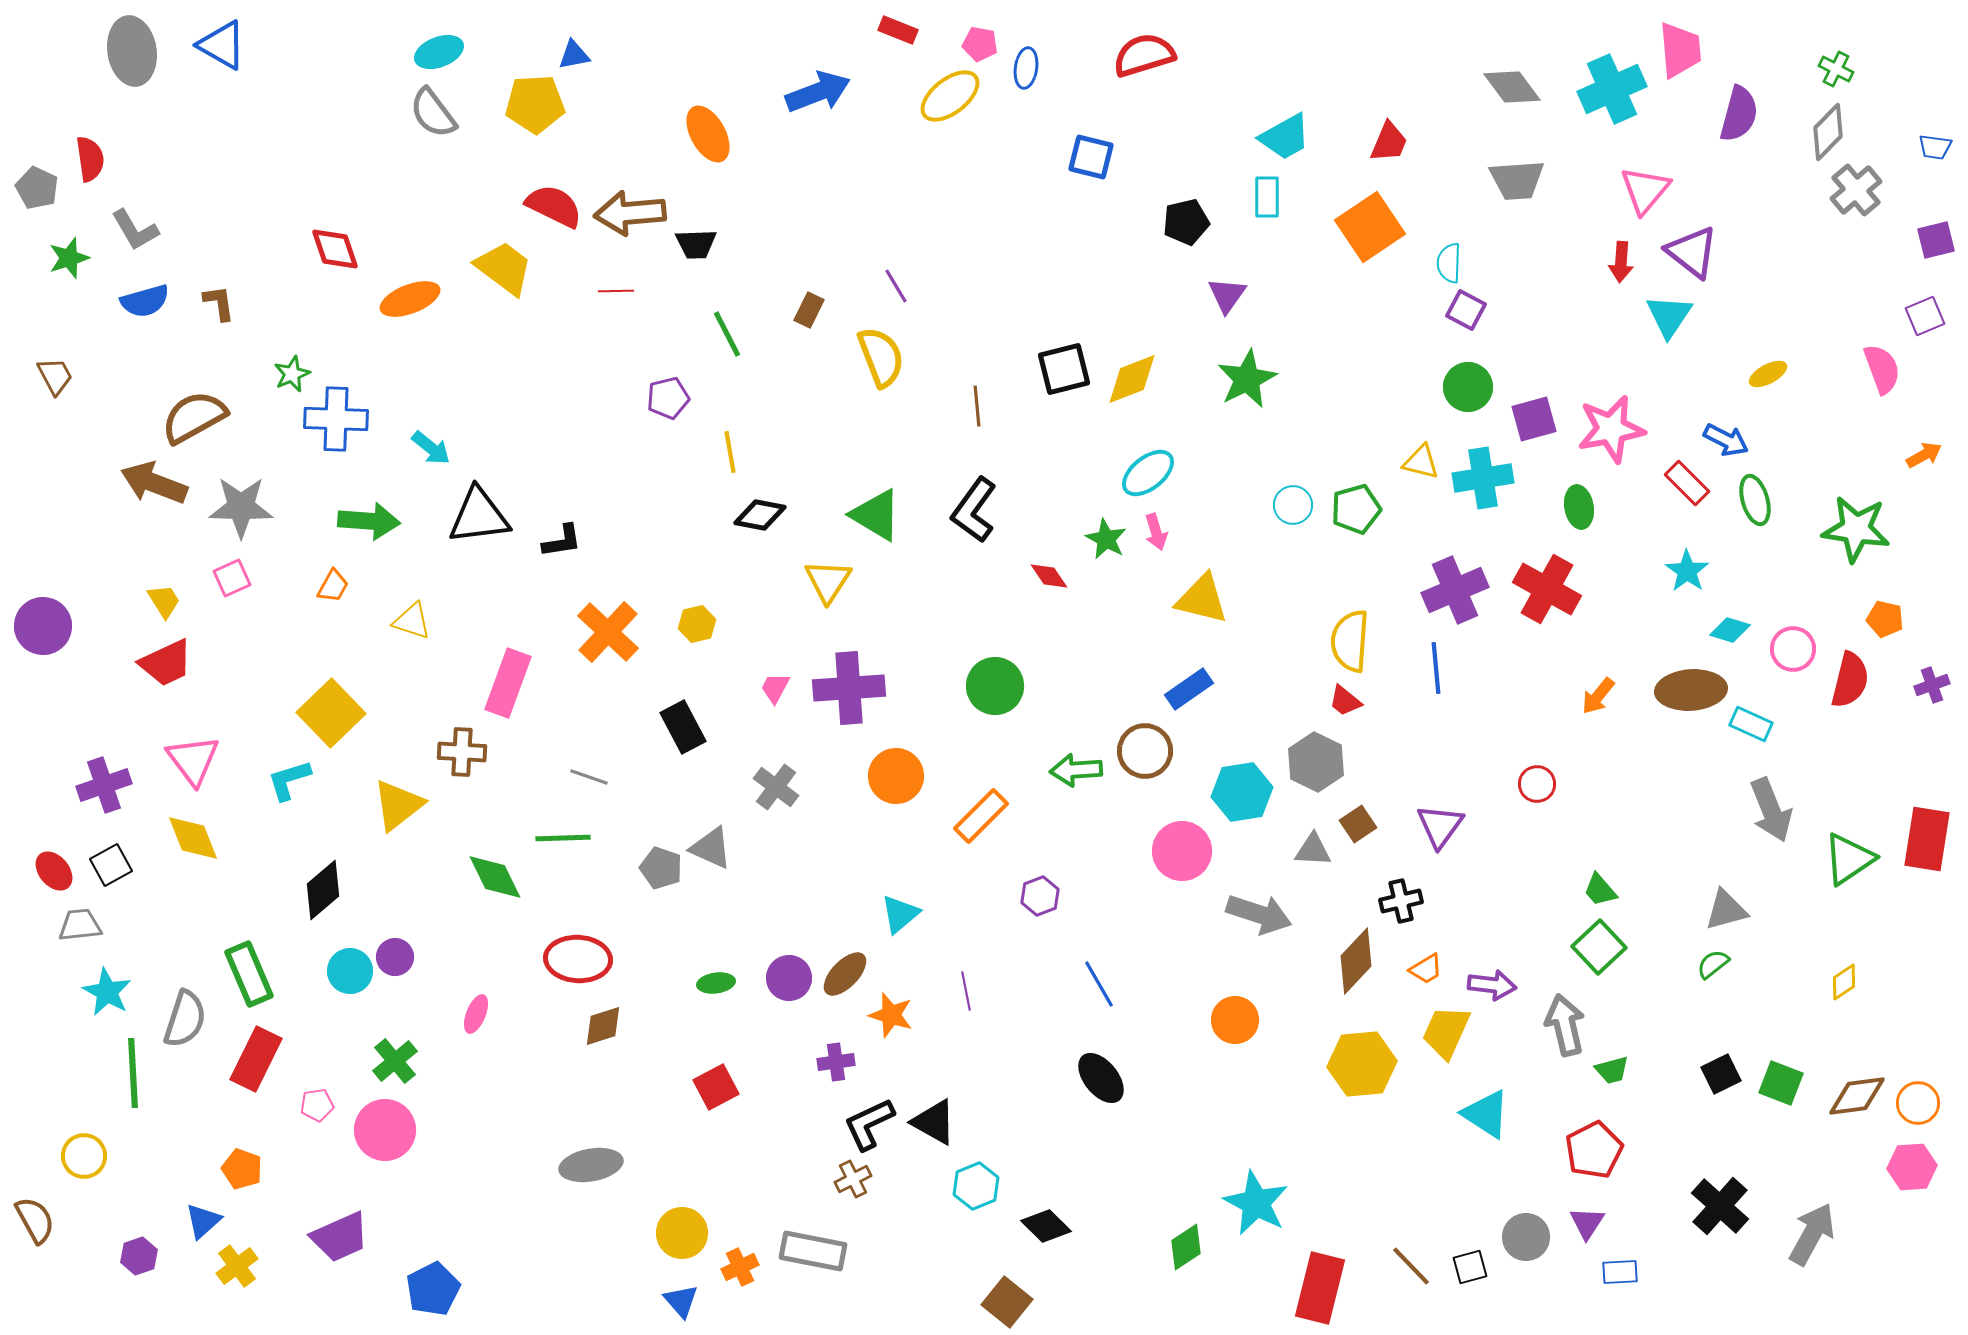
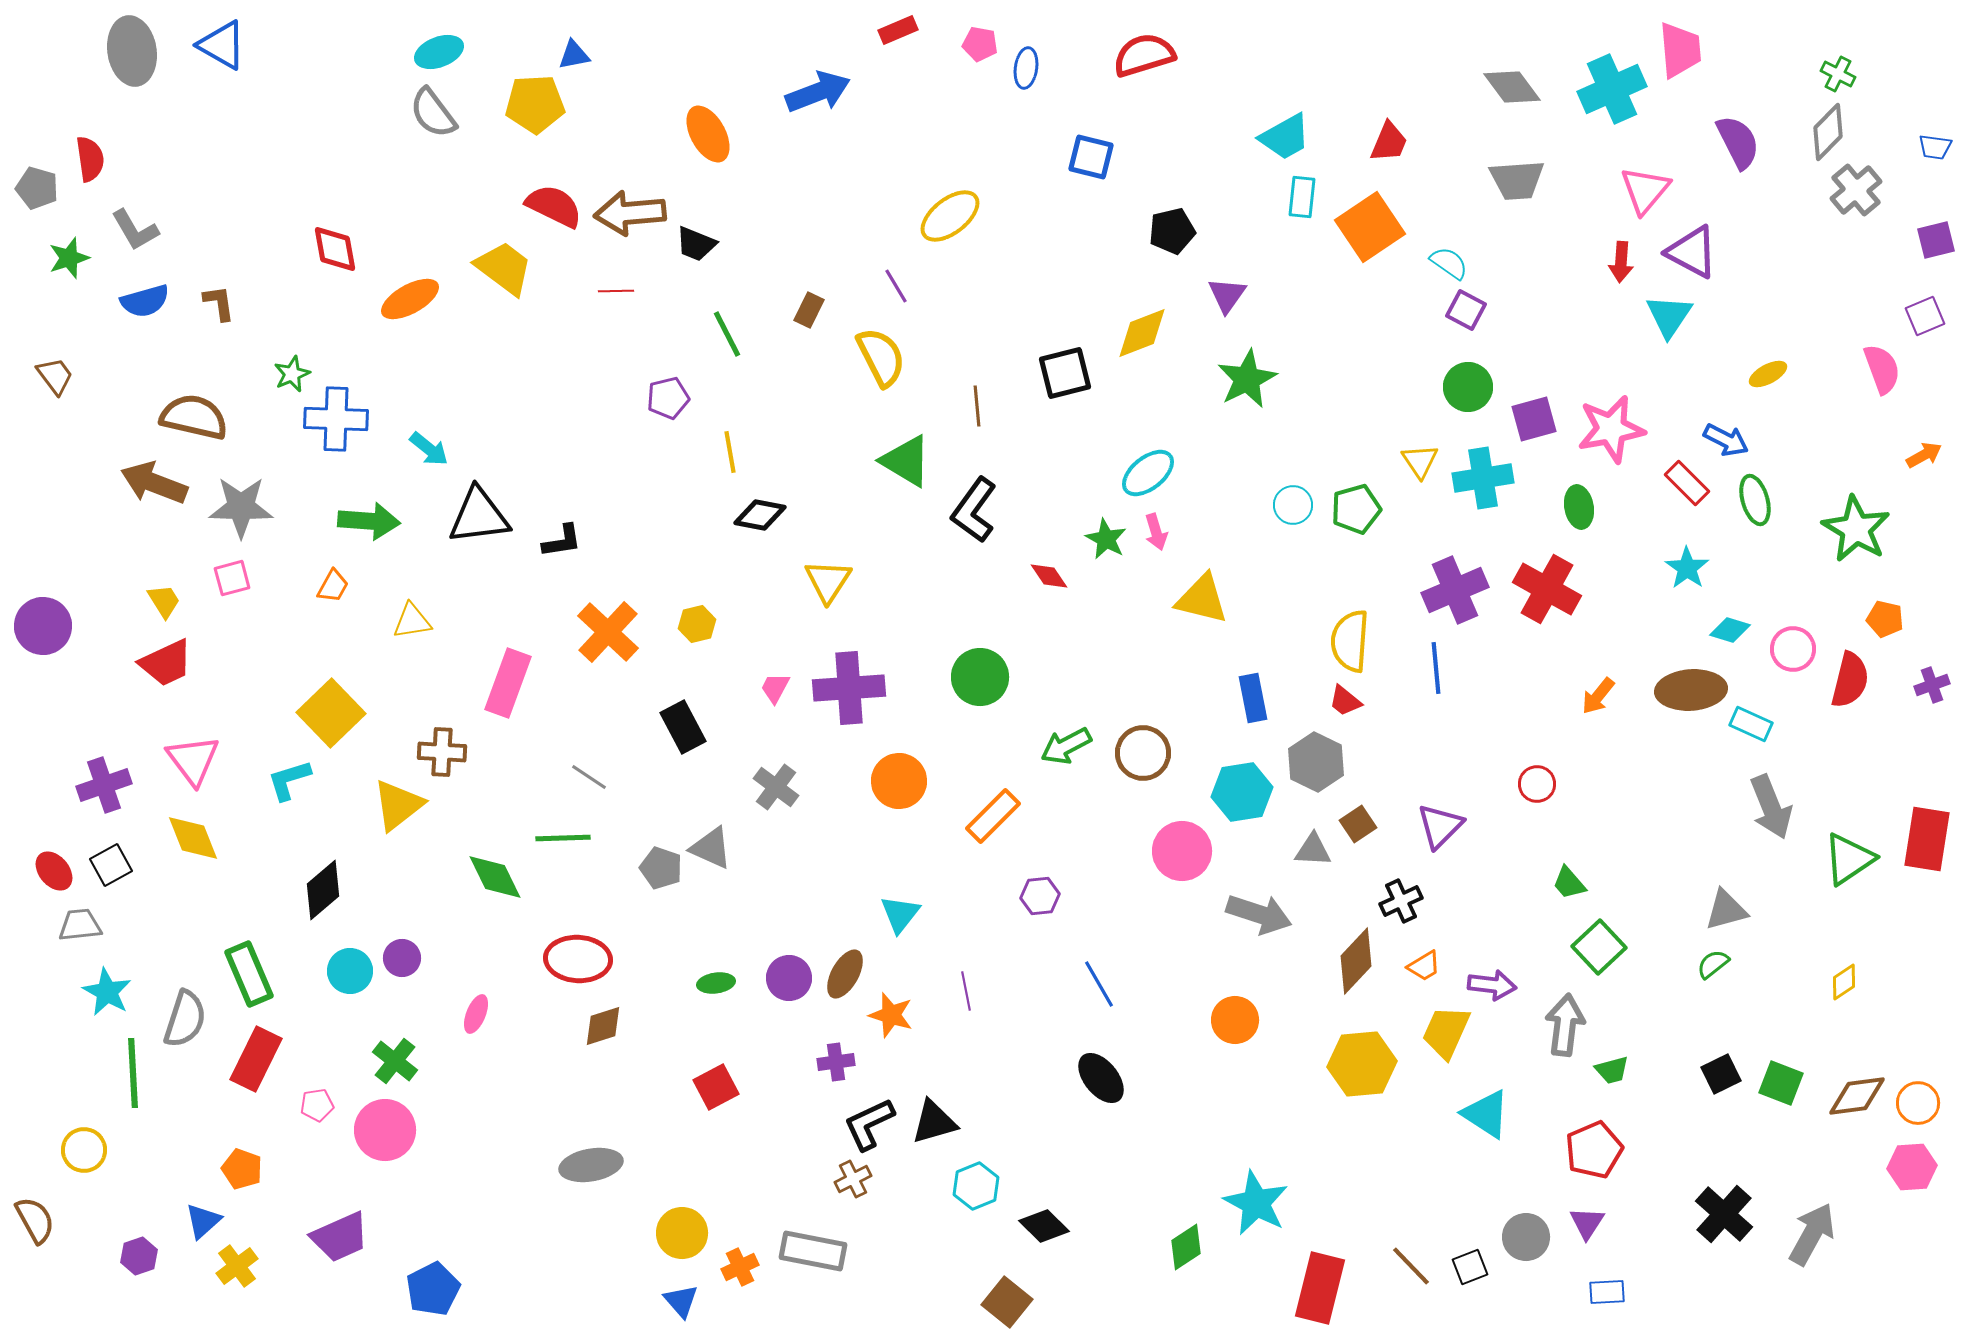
red rectangle at (898, 30): rotated 45 degrees counterclockwise
green cross at (1836, 69): moved 2 px right, 5 px down
yellow ellipse at (950, 96): moved 120 px down
purple semicircle at (1739, 114): moved 1 px left, 28 px down; rotated 42 degrees counterclockwise
gray pentagon at (37, 188): rotated 9 degrees counterclockwise
cyan rectangle at (1267, 197): moved 35 px right; rotated 6 degrees clockwise
black pentagon at (1186, 222): moved 14 px left, 9 px down
black trapezoid at (696, 244): rotated 24 degrees clockwise
red diamond at (335, 249): rotated 8 degrees clockwise
purple triangle at (1692, 252): rotated 10 degrees counterclockwise
cyan semicircle at (1449, 263): rotated 123 degrees clockwise
orange ellipse at (410, 299): rotated 8 degrees counterclockwise
yellow semicircle at (881, 357): rotated 6 degrees counterclockwise
black square at (1064, 369): moved 1 px right, 4 px down
brown trapezoid at (55, 376): rotated 9 degrees counterclockwise
yellow diamond at (1132, 379): moved 10 px right, 46 px up
brown semicircle at (194, 417): rotated 42 degrees clockwise
cyan arrow at (431, 448): moved 2 px left, 1 px down
yellow triangle at (1421, 462): moved 1 px left, 1 px up; rotated 42 degrees clockwise
green triangle at (876, 515): moved 30 px right, 54 px up
green star at (1856, 529): rotated 22 degrees clockwise
cyan star at (1687, 571): moved 3 px up
pink square at (232, 578): rotated 9 degrees clockwise
yellow triangle at (412, 621): rotated 27 degrees counterclockwise
green circle at (995, 686): moved 15 px left, 9 px up
blue rectangle at (1189, 689): moved 64 px right, 9 px down; rotated 66 degrees counterclockwise
brown circle at (1145, 751): moved 2 px left, 2 px down
brown cross at (462, 752): moved 20 px left
green arrow at (1076, 770): moved 10 px left, 24 px up; rotated 24 degrees counterclockwise
orange circle at (896, 776): moved 3 px right, 5 px down
gray line at (589, 777): rotated 15 degrees clockwise
gray arrow at (1771, 810): moved 3 px up
orange rectangle at (981, 816): moved 12 px right
purple triangle at (1440, 826): rotated 9 degrees clockwise
green trapezoid at (1600, 890): moved 31 px left, 7 px up
purple hexagon at (1040, 896): rotated 15 degrees clockwise
black cross at (1401, 901): rotated 12 degrees counterclockwise
cyan triangle at (900, 914): rotated 12 degrees counterclockwise
purple circle at (395, 957): moved 7 px right, 1 px down
orange trapezoid at (1426, 969): moved 2 px left, 3 px up
brown ellipse at (845, 974): rotated 15 degrees counterclockwise
gray arrow at (1565, 1025): rotated 20 degrees clockwise
green cross at (395, 1061): rotated 12 degrees counterclockwise
black triangle at (934, 1122): rotated 45 degrees counterclockwise
red pentagon at (1594, 1150): rotated 4 degrees clockwise
yellow circle at (84, 1156): moved 6 px up
black cross at (1720, 1206): moved 4 px right, 8 px down
black diamond at (1046, 1226): moved 2 px left
black square at (1470, 1267): rotated 6 degrees counterclockwise
blue rectangle at (1620, 1272): moved 13 px left, 20 px down
